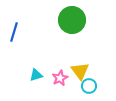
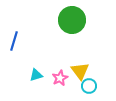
blue line: moved 9 px down
